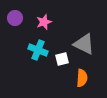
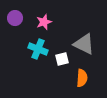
cyan cross: moved 1 px up
